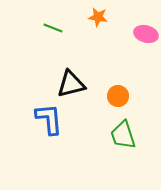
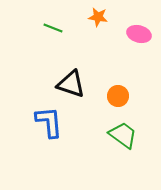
pink ellipse: moved 7 px left
black triangle: rotated 32 degrees clockwise
blue L-shape: moved 3 px down
green trapezoid: rotated 144 degrees clockwise
